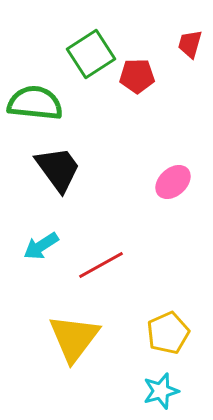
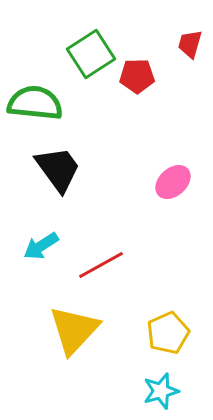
yellow triangle: moved 8 px up; rotated 6 degrees clockwise
